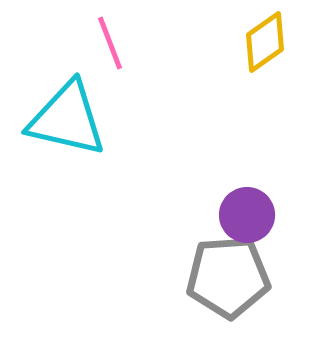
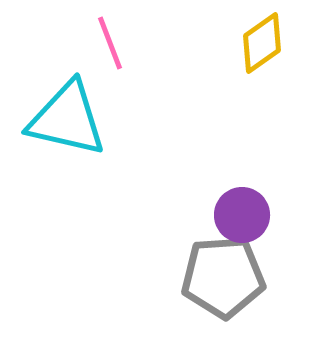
yellow diamond: moved 3 px left, 1 px down
purple circle: moved 5 px left
gray pentagon: moved 5 px left
